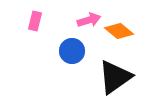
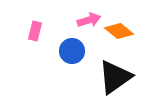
pink rectangle: moved 10 px down
